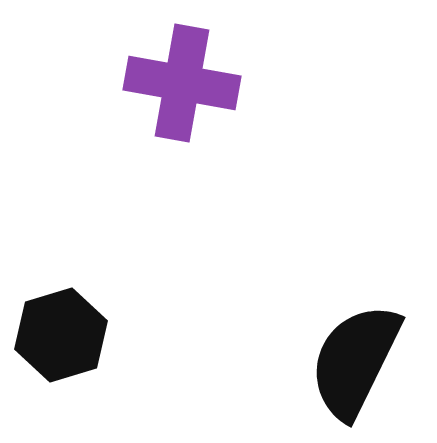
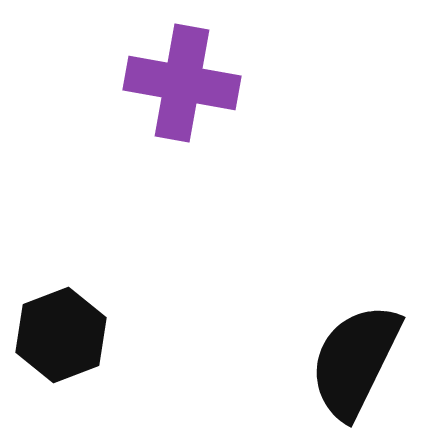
black hexagon: rotated 4 degrees counterclockwise
